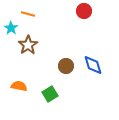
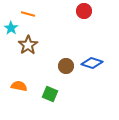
blue diamond: moved 1 px left, 2 px up; rotated 55 degrees counterclockwise
green square: rotated 35 degrees counterclockwise
